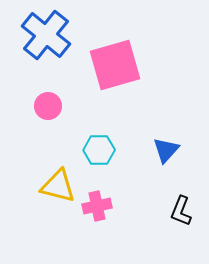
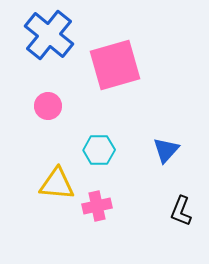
blue cross: moved 3 px right
yellow triangle: moved 1 px left, 2 px up; rotated 9 degrees counterclockwise
